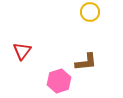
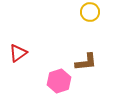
red triangle: moved 4 px left, 2 px down; rotated 18 degrees clockwise
